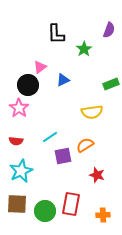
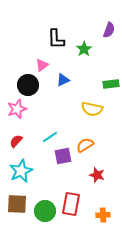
black L-shape: moved 5 px down
pink triangle: moved 2 px right, 2 px up
green rectangle: rotated 14 degrees clockwise
pink star: moved 2 px left, 1 px down; rotated 18 degrees clockwise
yellow semicircle: moved 3 px up; rotated 20 degrees clockwise
red semicircle: rotated 128 degrees clockwise
